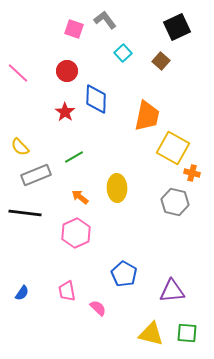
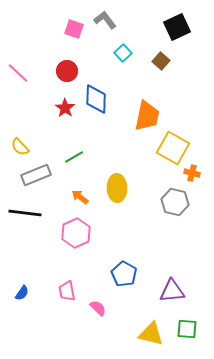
red star: moved 4 px up
green square: moved 4 px up
